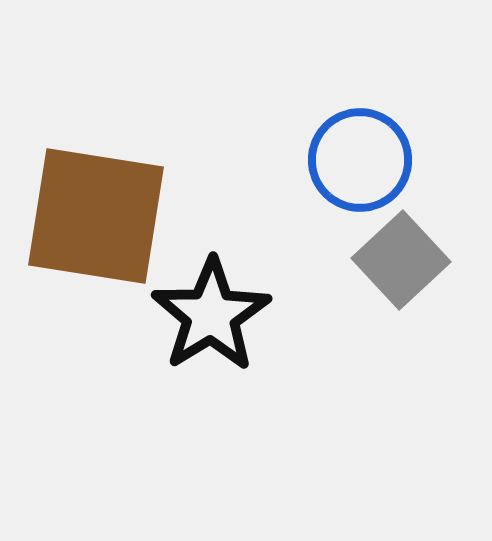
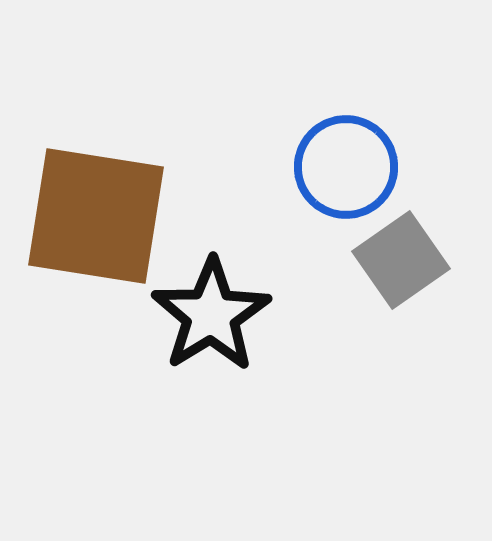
blue circle: moved 14 px left, 7 px down
gray square: rotated 8 degrees clockwise
